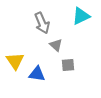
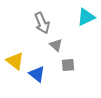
cyan triangle: moved 5 px right, 1 px down
yellow triangle: rotated 18 degrees counterclockwise
blue triangle: rotated 30 degrees clockwise
